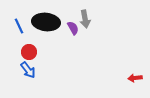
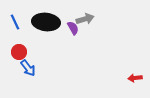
gray arrow: rotated 96 degrees counterclockwise
blue line: moved 4 px left, 4 px up
red circle: moved 10 px left
blue arrow: moved 2 px up
